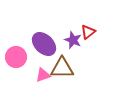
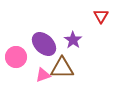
red triangle: moved 13 px right, 16 px up; rotated 21 degrees counterclockwise
purple star: rotated 12 degrees clockwise
